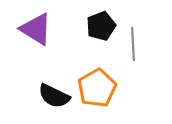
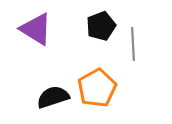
black semicircle: moved 1 px left, 1 px down; rotated 136 degrees clockwise
